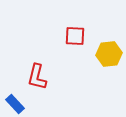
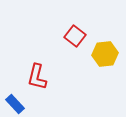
red square: rotated 35 degrees clockwise
yellow hexagon: moved 4 px left
